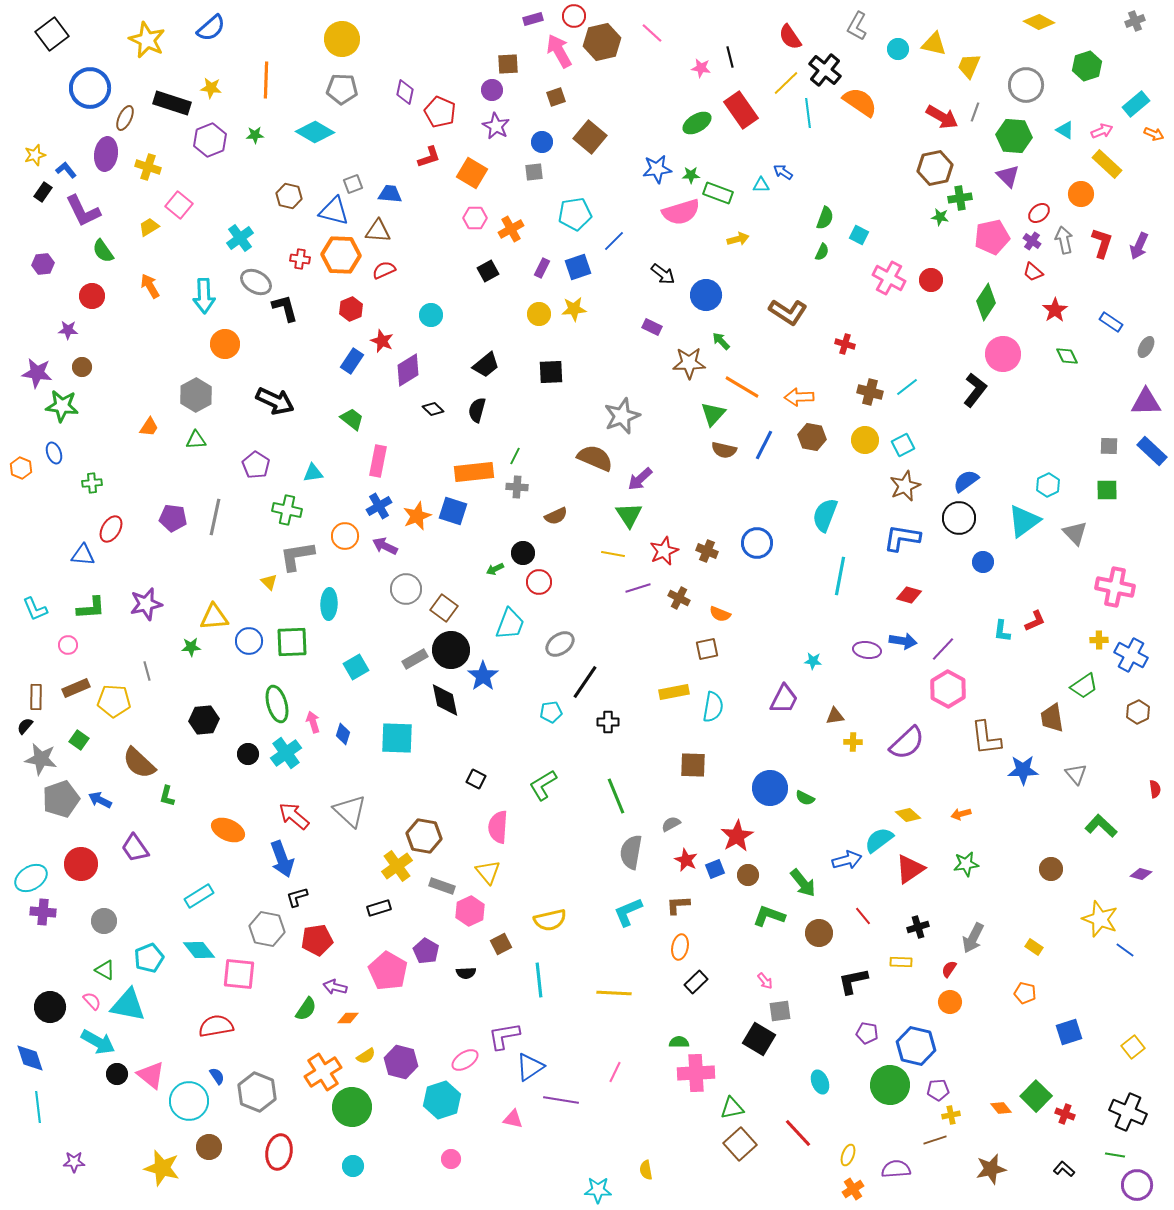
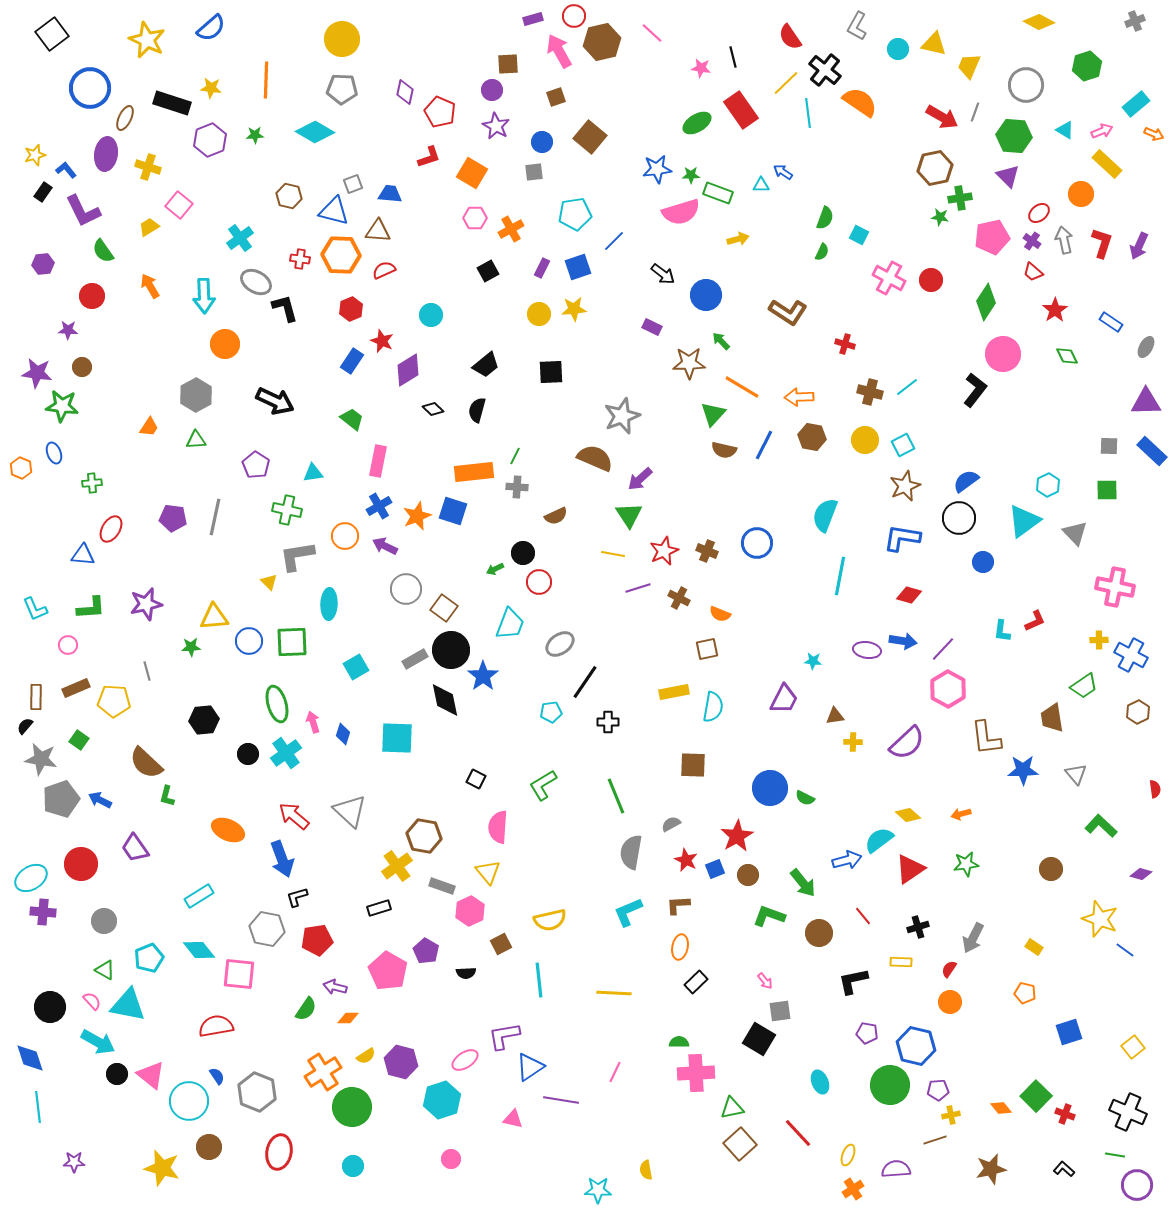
black line at (730, 57): moved 3 px right
brown semicircle at (139, 763): moved 7 px right
